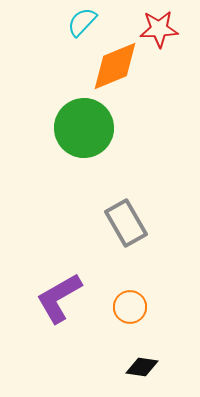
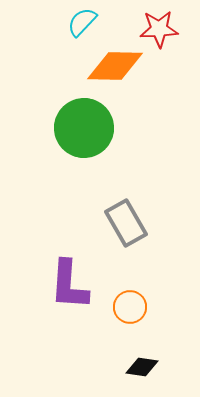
orange diamond: rotated 24 degrees clockwise
purple L-shape: moved 10 px right, 13 px up; rotated 56 degrees counterclockwise
